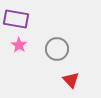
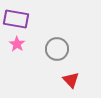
pink star: moved 2 px left, 1 px up
